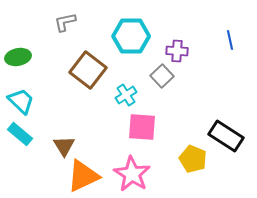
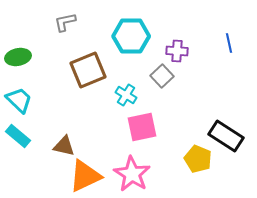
blue line: moved 1 px left, 3 px down
brown square: rotated 30 degrees clockwise
cyan cross: rotated 25 degrees counterclockwise
cyan trapezoid: moved 2 px left, 1 px up
pink square: rotated 16 degrees counterclockwise
cyan rectangle: moved 2 px left, 2 px down
brown triangle: rotated 45 degrees counterclockwise
yellow pentagon: moved 5 px right
orange triangle: moved 2 px right
